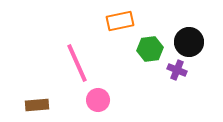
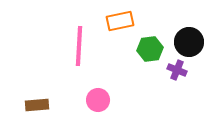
pink line: moved 2 px right, 17 px up; rotated 27 degrees clockwise
